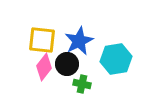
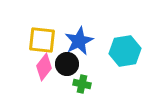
cyan hexagon: moved 9 px right, 8 px up
